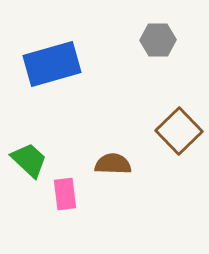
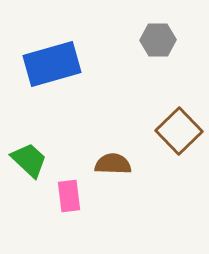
pink rectangle: moved 4 px right, 2 px down
